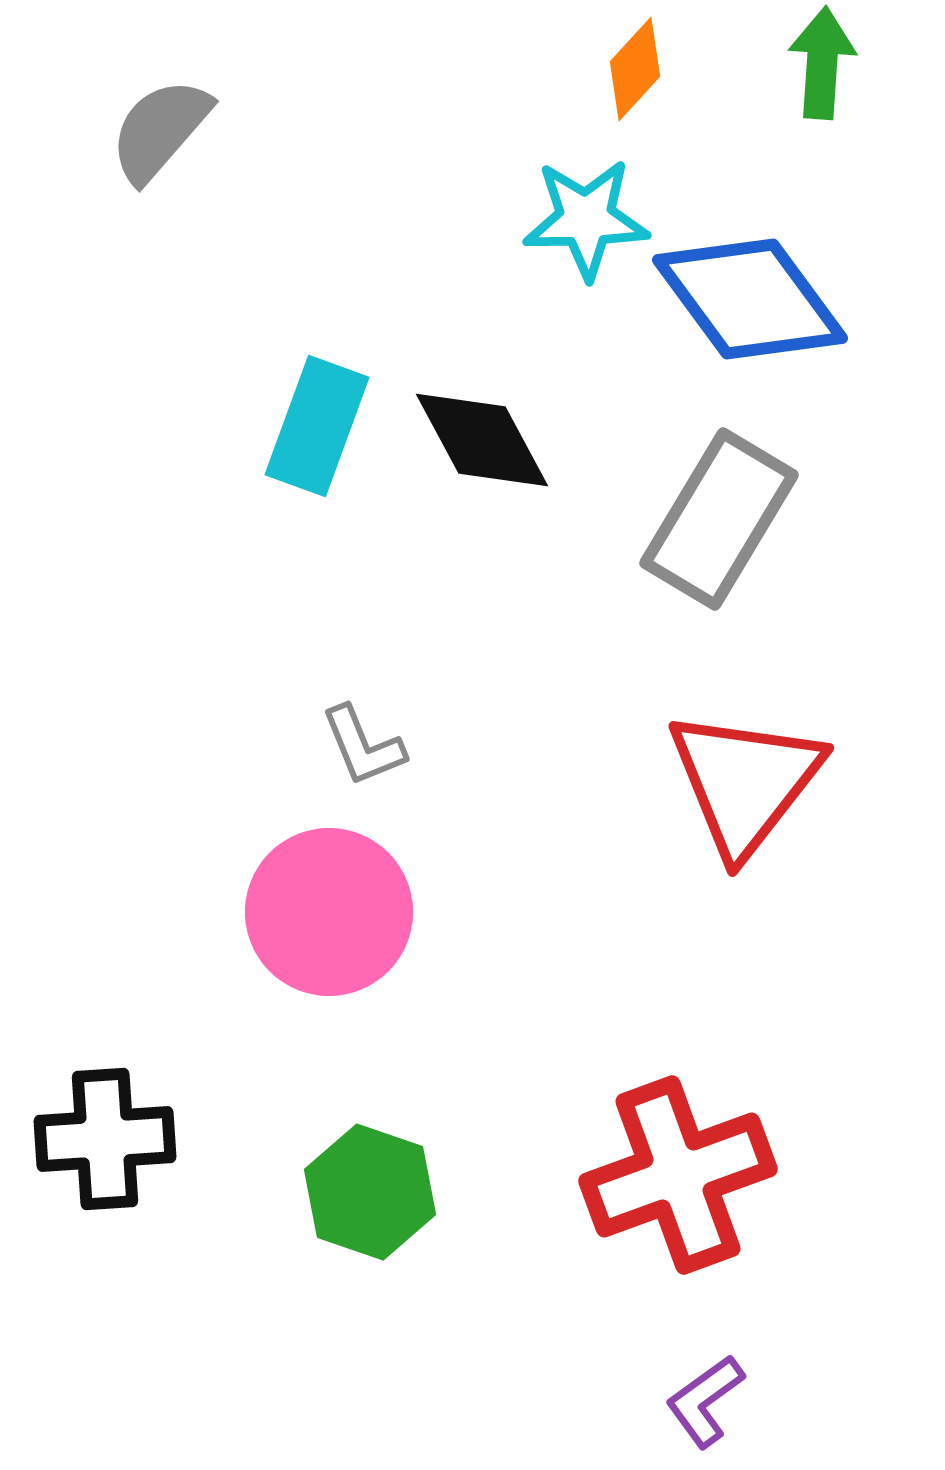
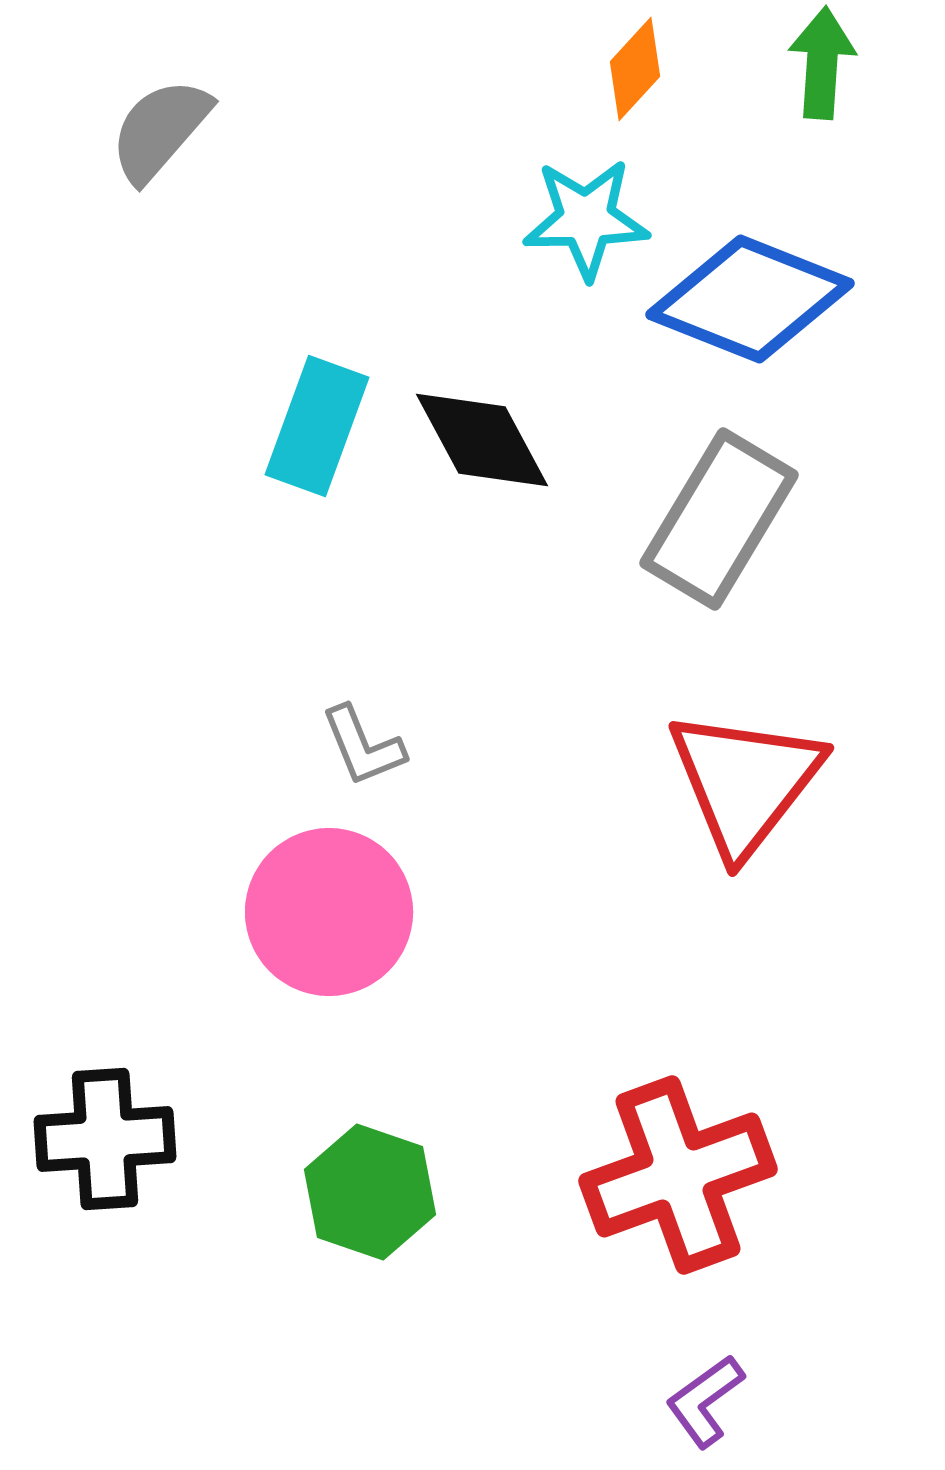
blue diamond: rotated 32 degrees counterclockwise
